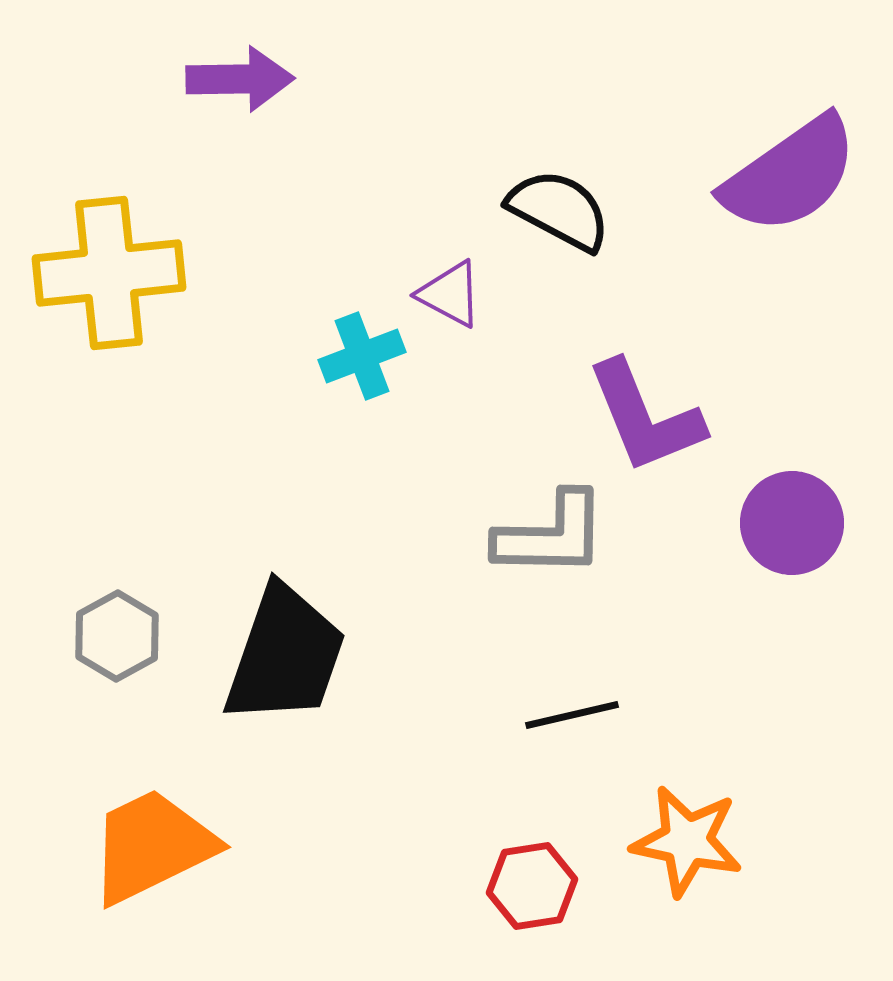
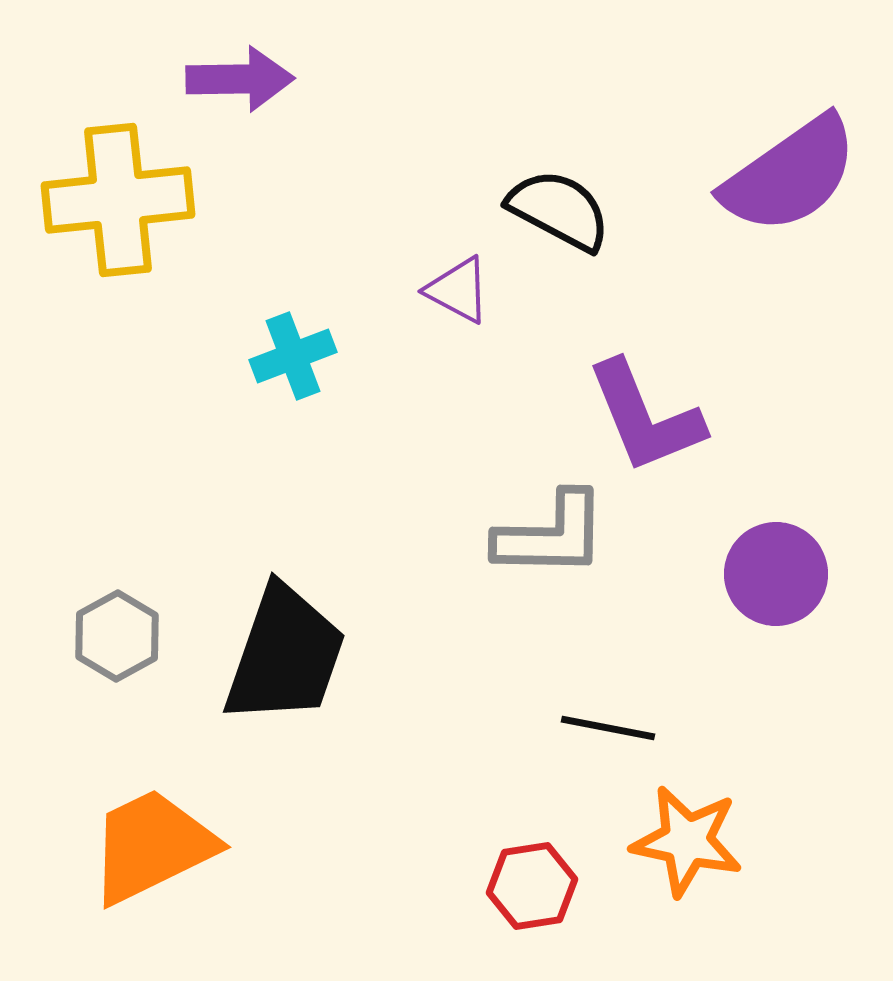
yellow cross: moved 9 px right, 73 px up
purple triangle: moved 8 px right, 4 px up
cyan cross: moved 69 px left
purple circle: moved 16 px left, 51 px down
black line: moved 36 px right, 13 px down; rotated 24 degrees clockwise
